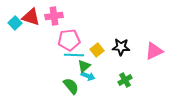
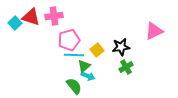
pink pentagon: rotated 10 degrees counterclockwise
black star: rotated 12 degrees counterclockwise
pink triangle: moved 20 px up
green cross: moved 1 px right, 13 px up
green semicircle: moved 3 px right
